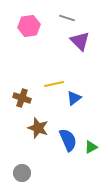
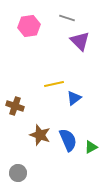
brown cross: moved 7 px left, 8 px down
brown star: moved 2 px right, 7 px down
gray circle: moved 4 px left
